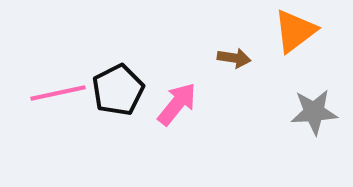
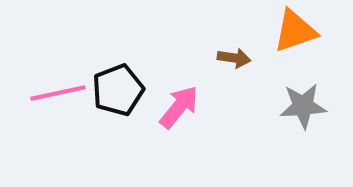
orange triangle: rotated 18 degrees clockwise
black pentagon: rotated 6 degrees clockwise
pink arrow: moved 2 px right, 3 px down
gray star: moved 11 px left, 6 px up
